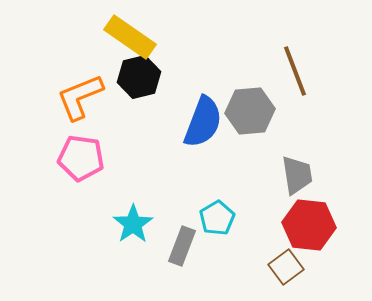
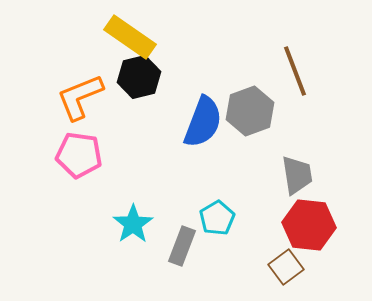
gray hexagon: rotated 15 degrees counterclockwise
pink pentagon: moved 2 px left, 3 px up
